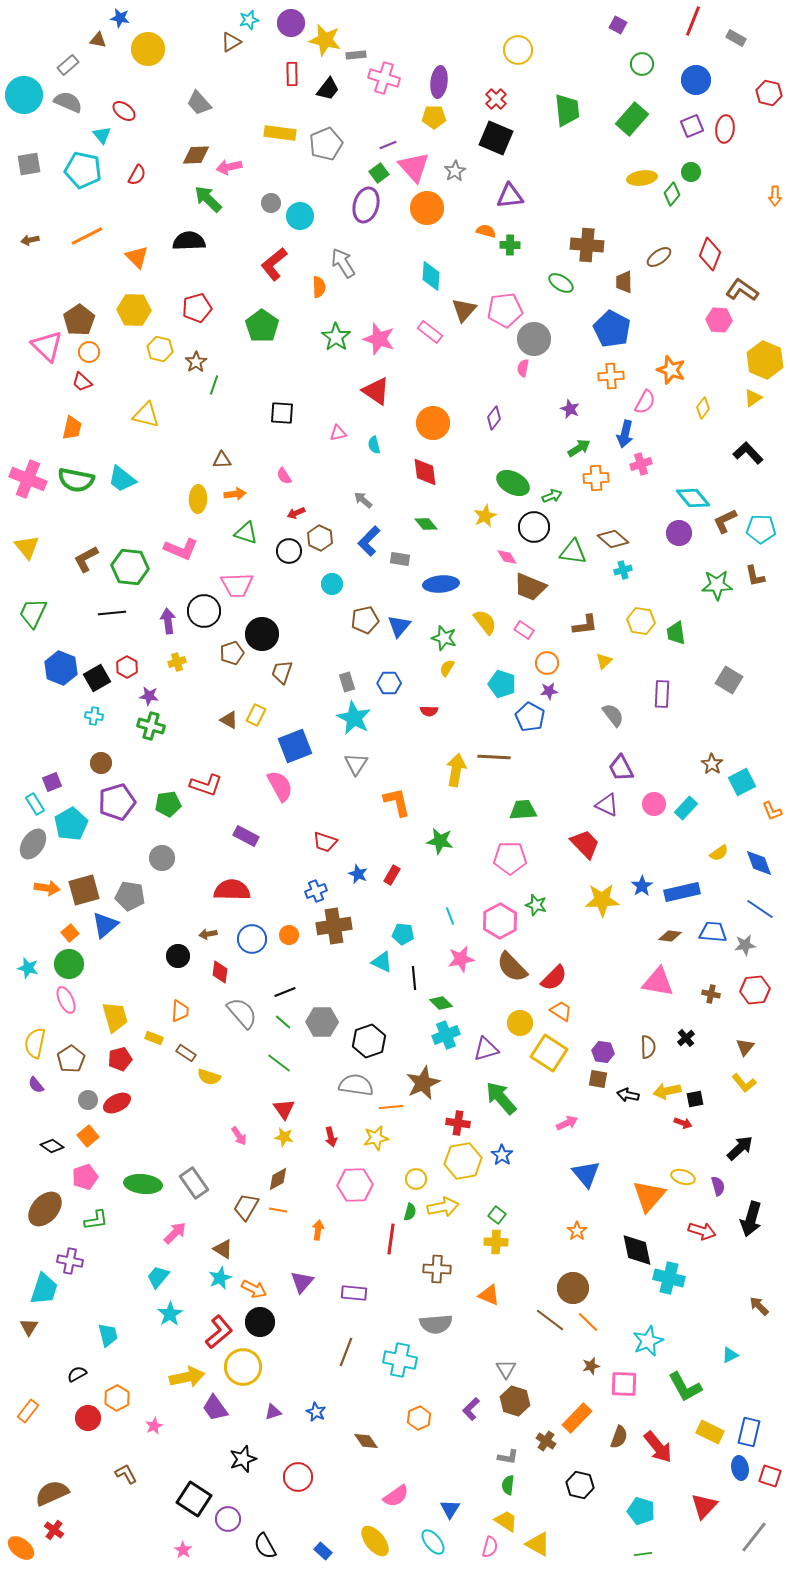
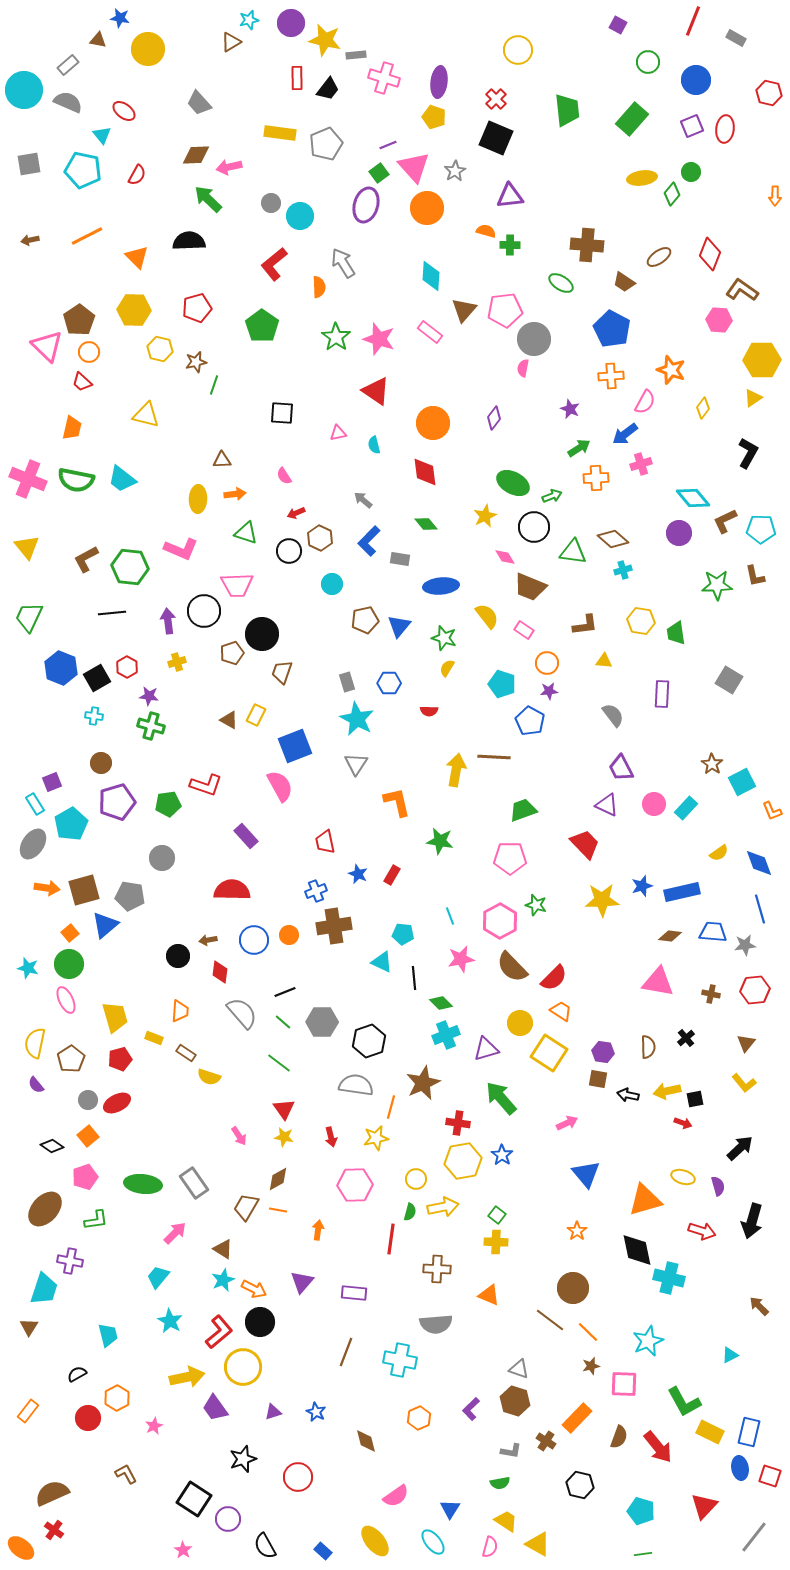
green circle at (642, 64): moved 6 px right, 2 px up
red rectangle at (292, 74): moved 5 px right, 4 px down
cyan circle at (24, 95): moved 5 px up
yellow pentagon at (434, 117): rotated 20 degrees clockwise
brown trapezoid at (624, 282): rotated 55 degrees counterclockwise
yellow hexagon at (765, 360): moved 3 px left; rotated 24 degrees counterclockwise
brown star at (196, 362): rotated 20 degrees clockwise
blue arrow at (625, 434): rotated 40 degrees clockwise
black L-shape at (748, 453): rotated 72 degrees clockwise
pink diamond at (507, 557): moved 2 px left
blue ellipse at (441, 584): moved 2 px down
green trapezoid at (33, 613): moved 4 px left, 4 px down
yellow semicircle at (485, 622): moved 2 px right, 6 px up
yellow triangle at (604, 661): rotated 48 degrees clockwise
blue pentagon at (530, 717): moved 4 px down
cyan star at (354, 718): moved 3 px right, 1 px down
green trapezoid at (523, 810): rotated 16 degrees counterclockwise
purple rectangle at (246, 836): rotated 20 degrees clockwise
red trapezoid at (325, 842): rotated 60 degrees clockwise
blue star at (642, 886): rotated 15 degrees clockwise
blue line at (760, 909): rotated 40 degrees clockwise
brown arrow at (208, 934): moved 6 px down
blue circle at (252, 939): moved 2 px right, 1 px down
brown triangle at (745, 1047): moved 1 px right, 4 px up
orange line at (391, 1107): rotated 70 degrees counterclockwise
orange triangle at (649, 1196): moved 4 px left, 4 px down; rotated 33 degrees clockwise
black arrow at (751, 1219): moved 1 px right, 2 px down
cyan star at (220, 1278): moved 3 px right, 2 px down
cyan star at (170, 1314): moved 7 px down; rotated 10 degrees counterclockwise
orange line at (588, 1322): moved 10 px down
gray triangle at (506, 1369): moved 13 px right; rotated 40 degrees counterclockwise
green L-shape at (685, 1387): moved 1 px left, 15 px down
brown diamond at (366, 1441): rotated 20 degrees clockwise
gray L-shape at (508, 1457): moved 3 px right, 6 px up
green semicircle at (508, 1485): moved 8 px left, 2 px up; rotated 108 degrees counterclockwise
